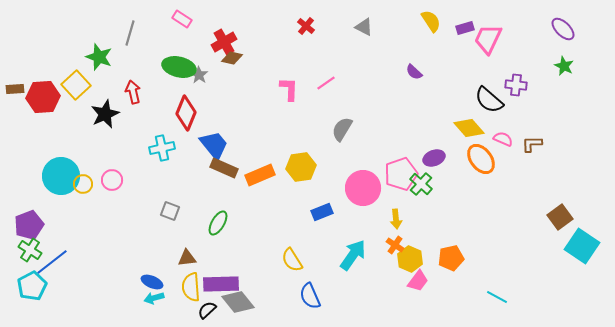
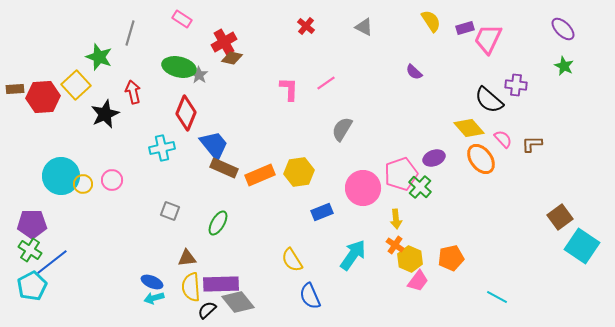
pink semicircle at (503, 139): rotated 24 degrees clockwise
yellow hexagon at (301, 167): moved 2 px left, 5 px down
green cross at (421, 184): moved 1 px left, 3 px down
purple pentagon at (29, 225): moved 3 px right, 1 px up; rotated 20 degrees clockwise
